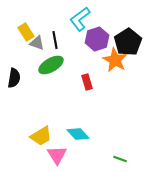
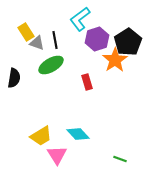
orange star: rotated 10 degrees clockwise
